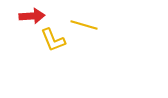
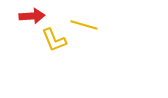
yellow L-shape: moved 1 px right
